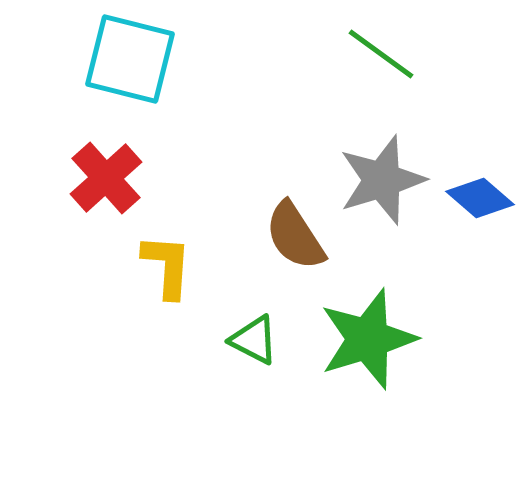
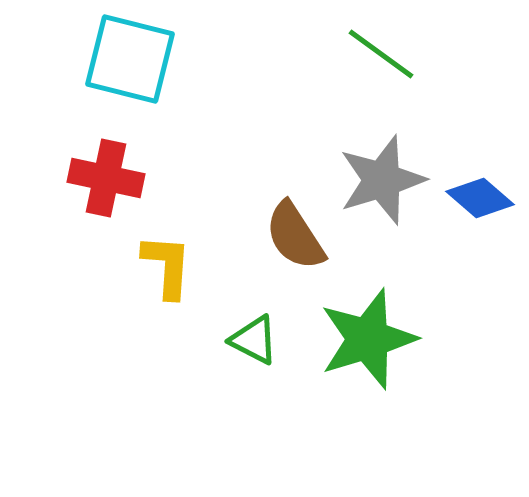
red cross: rotated 36 degrees counterclockwise
